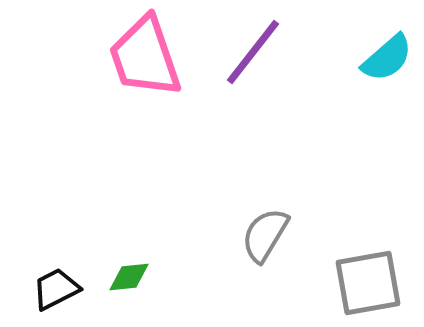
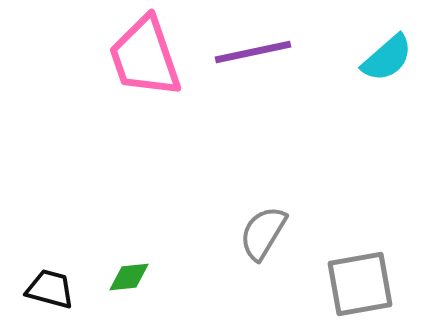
purple line: rotated 40 degrees clockwise
gray semicircle: moved 2 px left, 2 px up
gray square: moved 8 px left, 1 px down
black trapezoid: moved 6 px left; rotated 42 degrees clockwise
